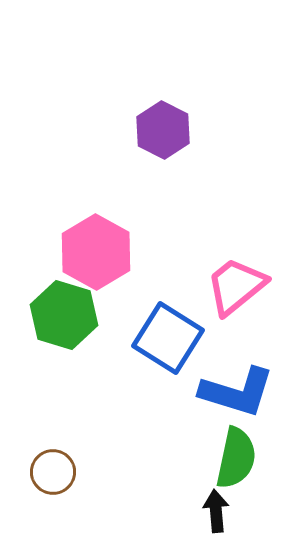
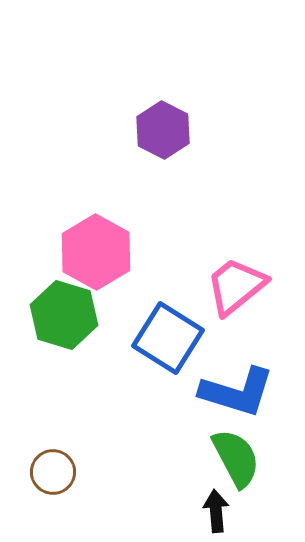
green semicircle: rotated 40 degrees counterclockwise
